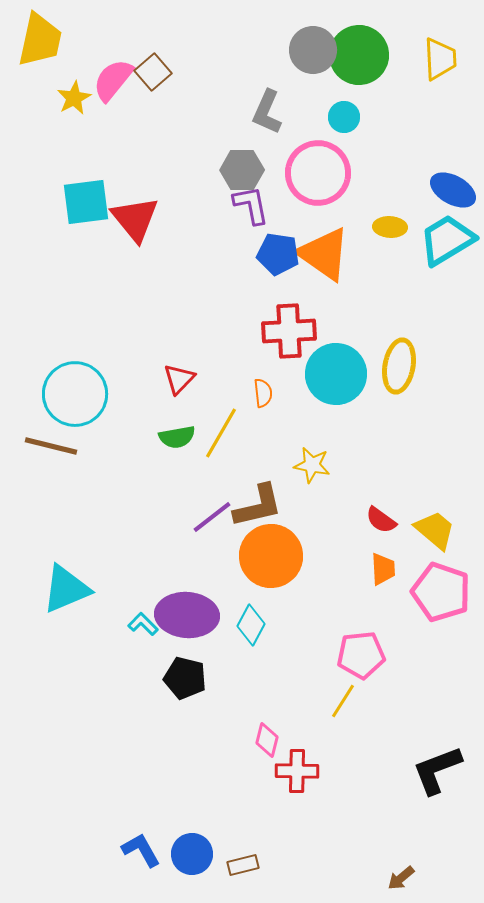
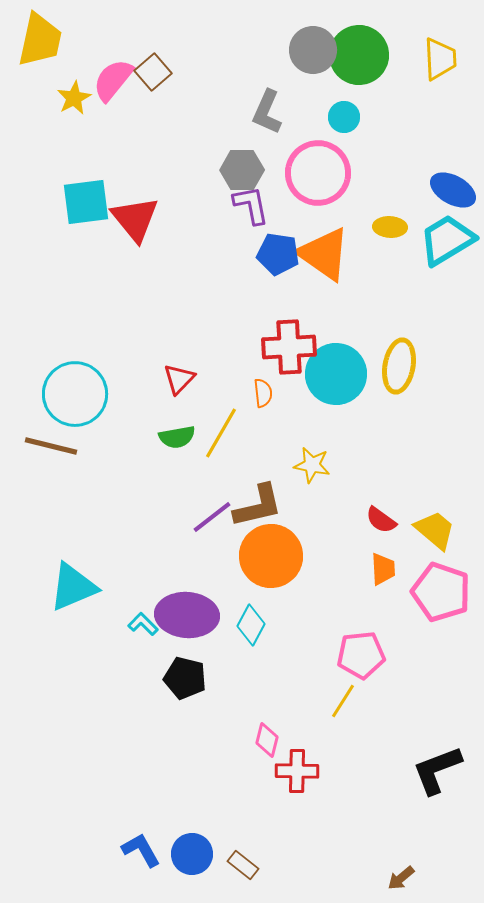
red cross at (289, 331): moved 16 px down
cyan triangle at (66, 589): moved 7 px right, 2 px up
brown rectangle at (243, 865): rotated 52 degrees clockwise
